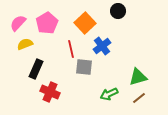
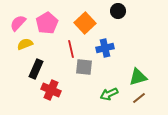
blue cross: moved 3 px right, 2 px down; rotated 24 degrees clockwise
red cross: moved 1 px right, 2 px up
